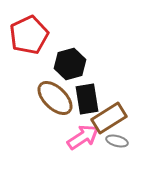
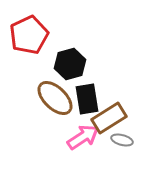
gray ellipse: moved 5 px right, 1 px up
